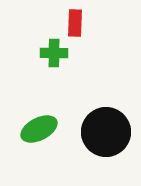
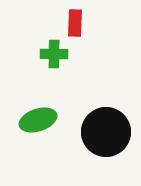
green cross: moved 1 px down
green ellipse: moved 1 px left, 9 px up; rotated 9 degrees clockwise
